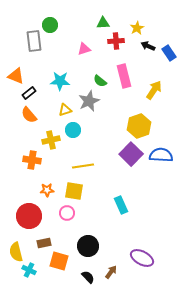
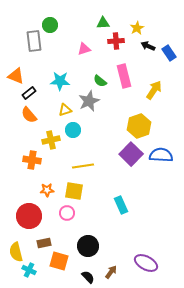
purple ellipse: moved 4 px right, 5 px down
